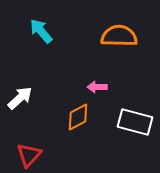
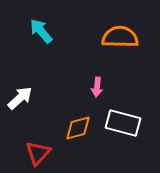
orange semicircle: moved 1 px right, 1 px down
pink arrow: rotated 84 degrees counterclockwise
orange diamond: moved 11 px down; rotated 12 degrees clockwise
white rectangle: moved 12 px left, 1 px down
red triangle: moved 9 px right, 2 px up
